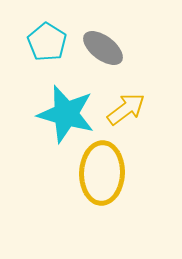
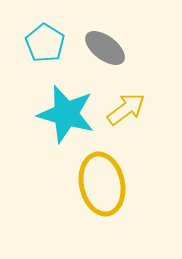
cyan pentagon: moved 2 px left, 1 px down
gray ellipse: moved 2 px right
yellow ellipse: moved 11 px down; rotated 14 degrees counterclockwise
